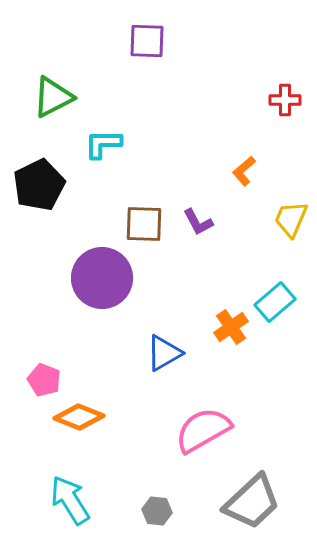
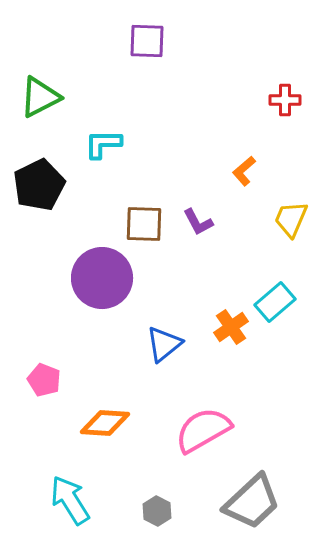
green triangle: moved 13 px left
blue triangle: moved 9 px up; rotated 9 degrees counterclockwise
orange diamond: moved 26 px right, 6 px down; rotated 18 degrees counterclockwise
gray hexagon: rotated 20 degrees clockwise
